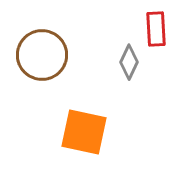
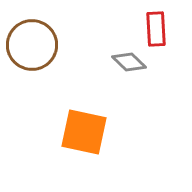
brown circle: moved 10 px left, 10 px up
gray diamond: rotated 72 degrees counterclockwise
